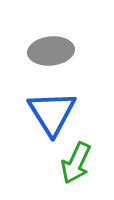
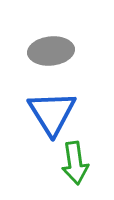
green arrow: moved 1 px left; rotated 33 degrees counterclockwise
